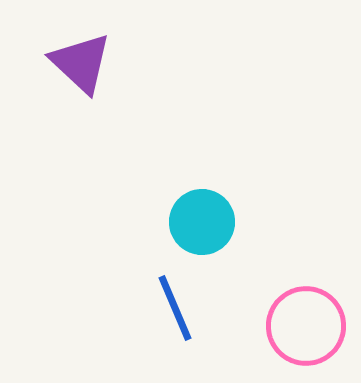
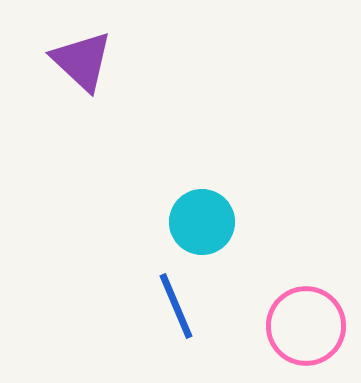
purple triangle: moved 1 px right, 2 px up
blue line: moved 1 px right, 2 px up
